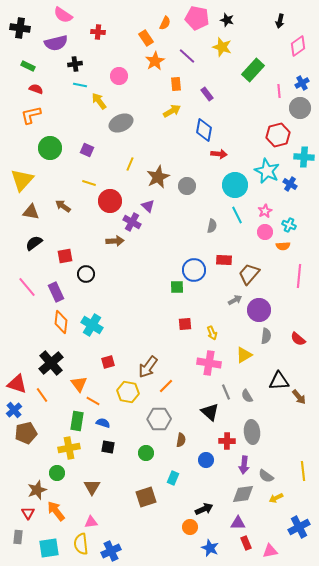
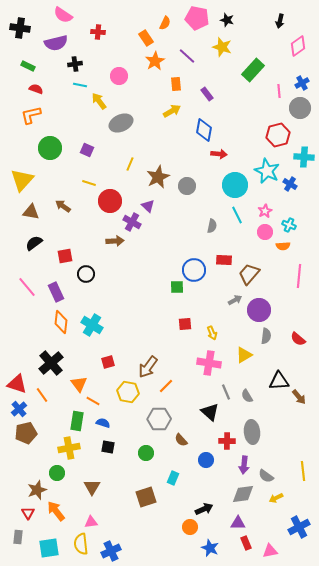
blue cross at (14, 410): moved 5 px right, 1 px up
brown semicircle at (181, 440): rotated 128 degrees clockwise
